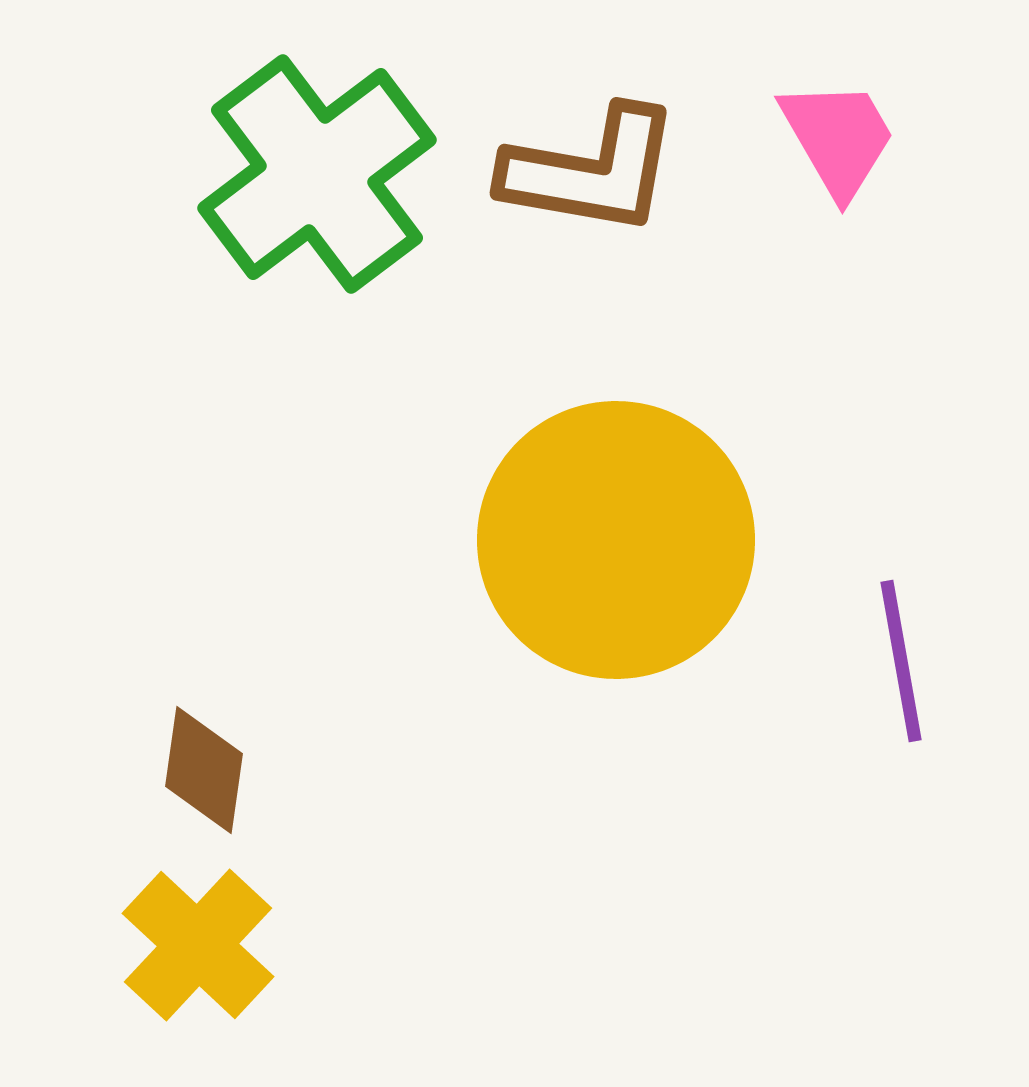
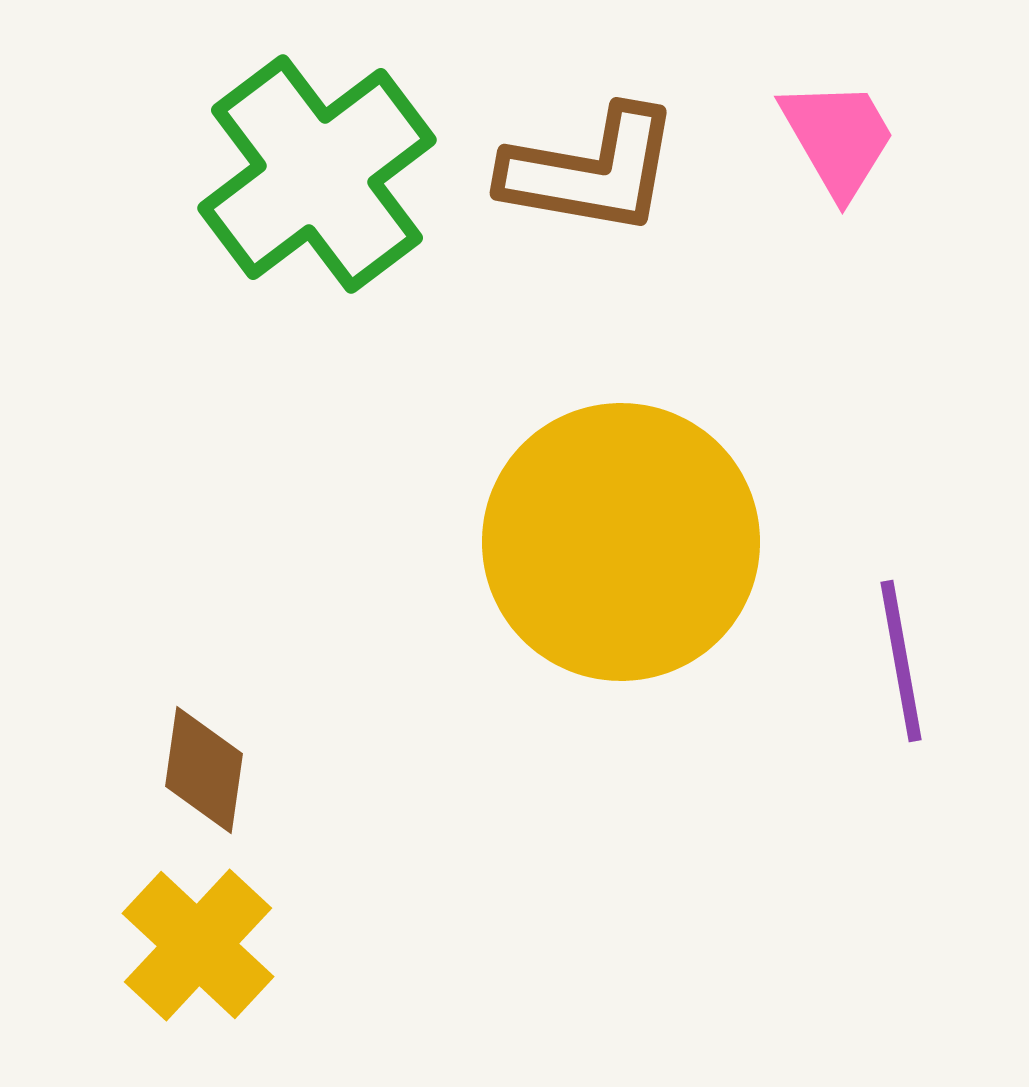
yellow circle: moved 5 px right, 2 px down
